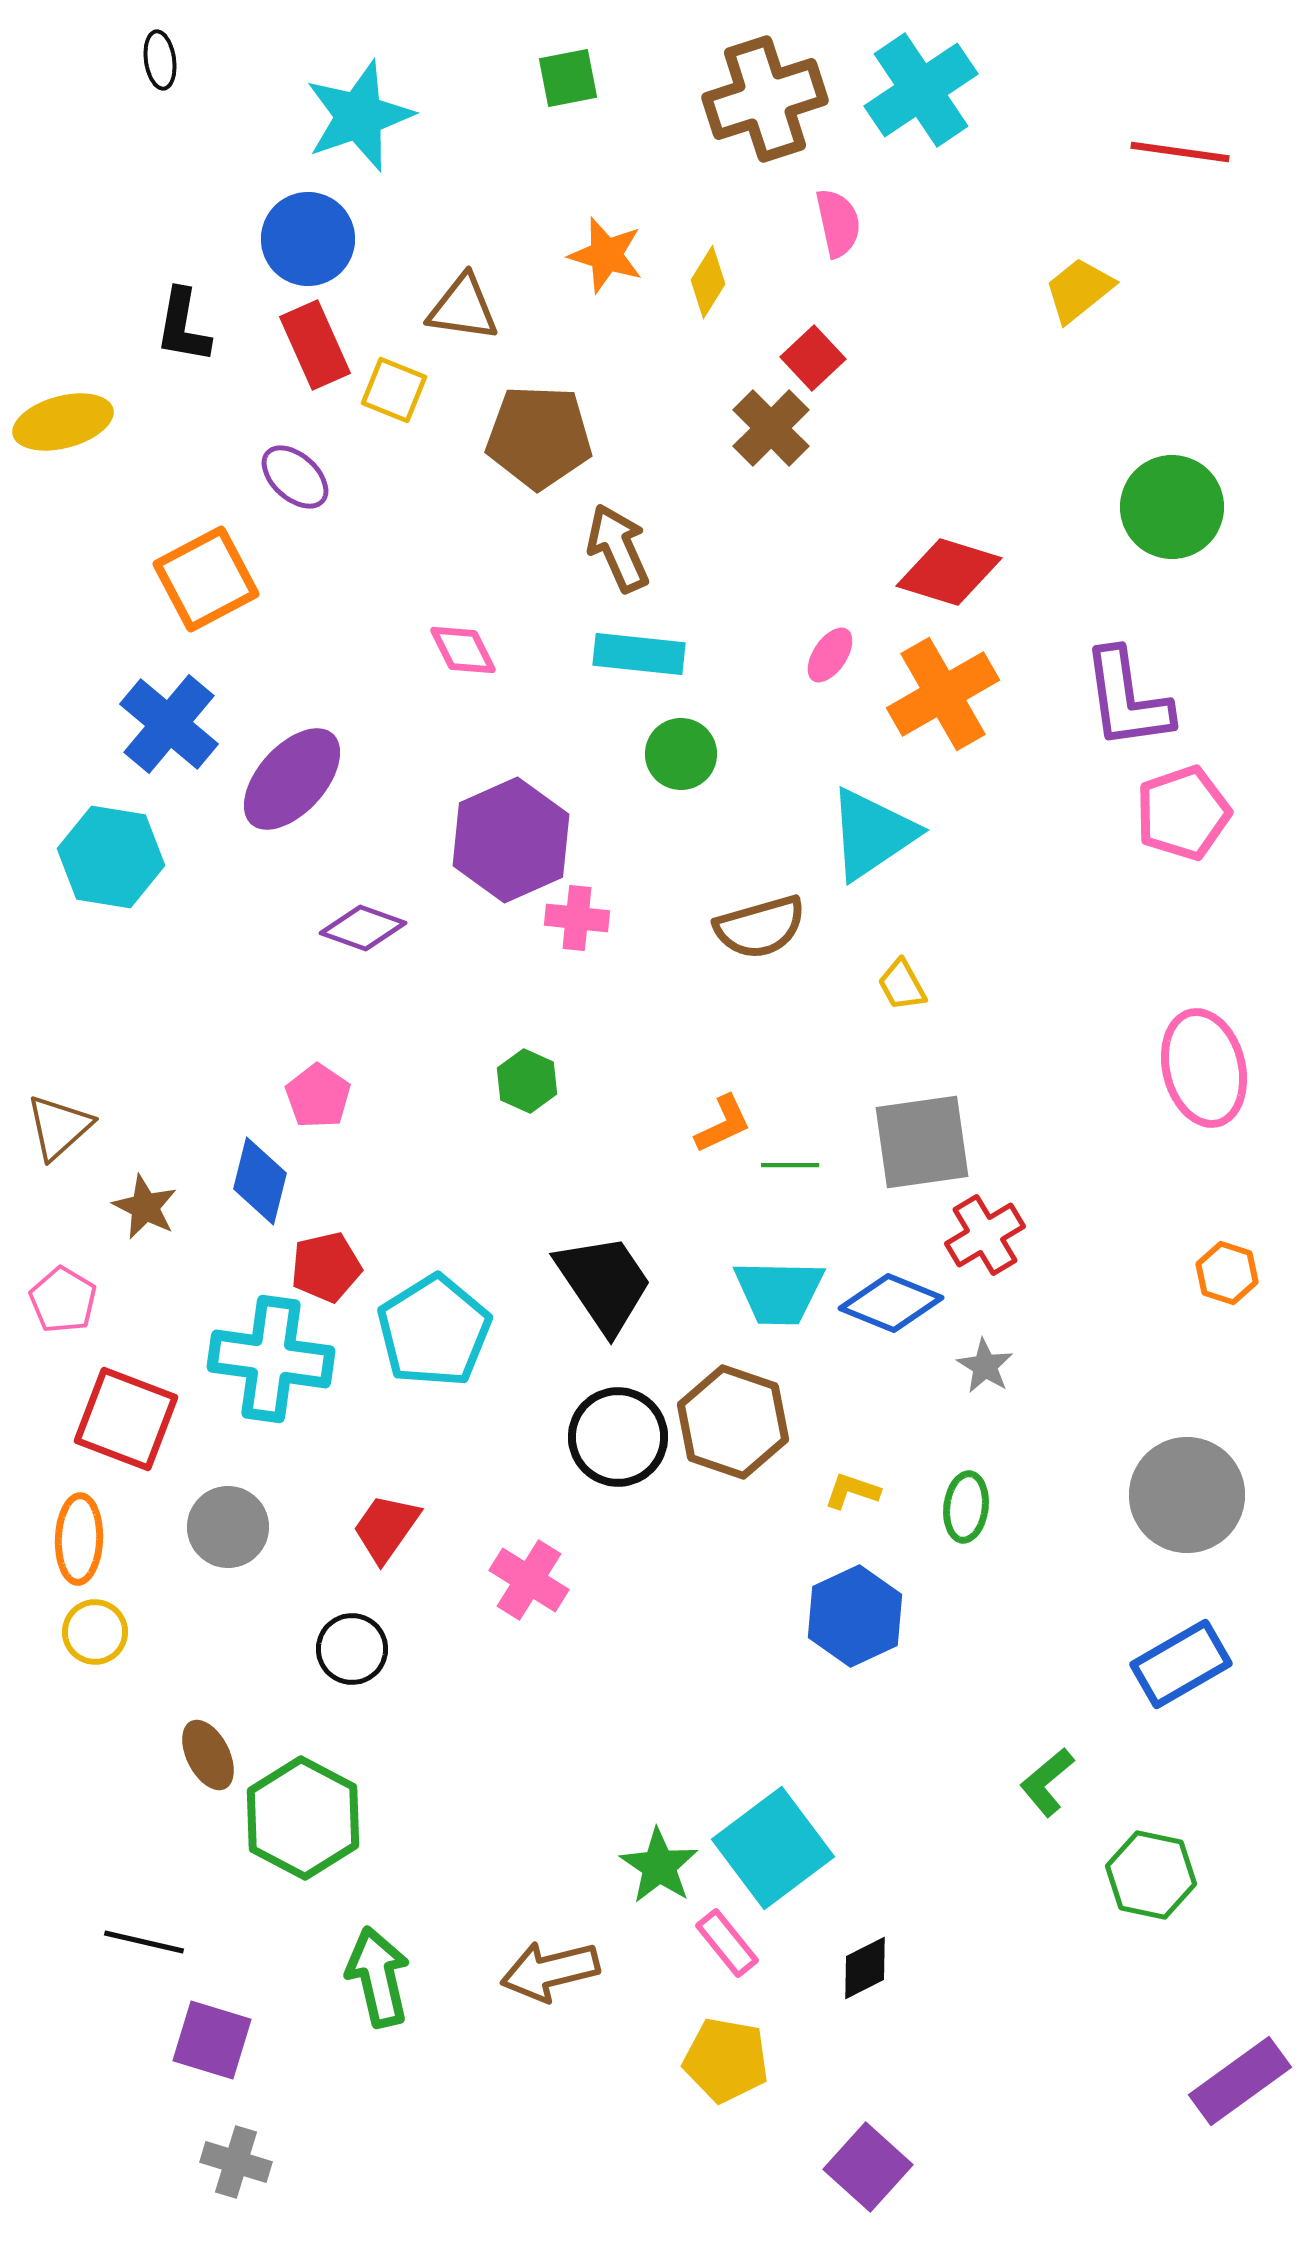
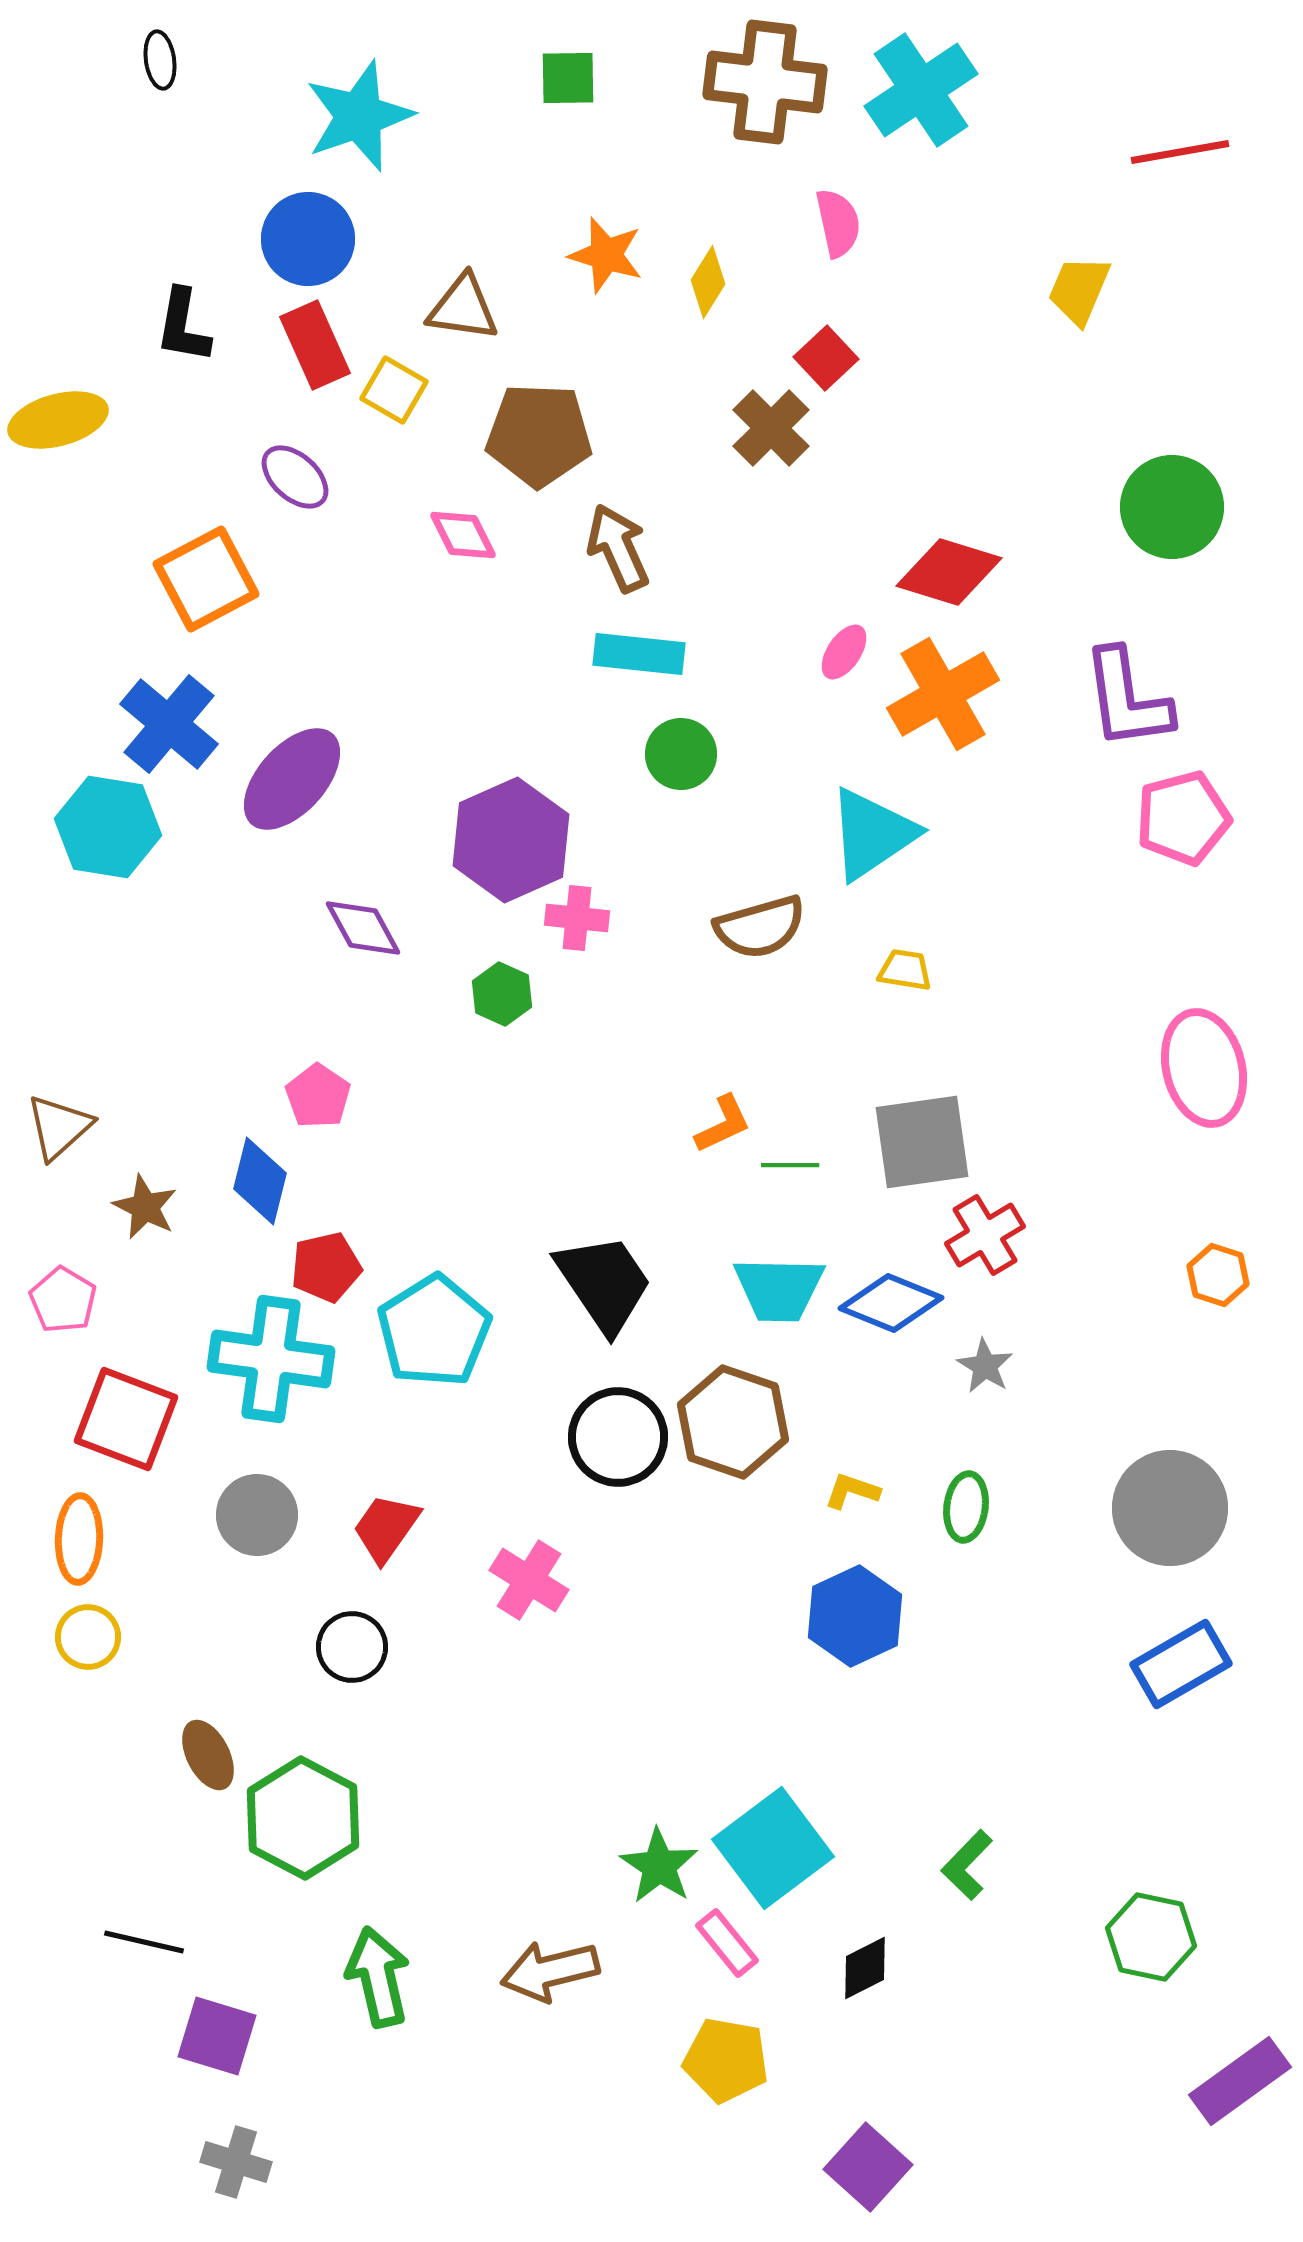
green square at (568, 78): rotated 10 degrees clockwise
brown cross at (765, 99): moved 17 px up; rotated 25 degrees clockwise
red line at (1180, 152): rotated 18 degrees counterclockwise
yellow trapezoid at (1079, 290): rotated 28 degrees counterclockwise
red square at (813, 358): moved 13 px right
yellow square at (394, 390): rotated 8 degrees clockwise
yellow ellipse at (63, 422): moved 5 px left, 2 px up
brown pentagon at (539, 437): moved 2 px up
pink diamond at (463, 650): moved 115 px up
pink ellipse at (830, 655): moved 14 px right, 3 px up
pink pentagon at (1183, 813): moved 5 px down; rotated 4 degrees clockwise
cyan hexagon at (111, 857): moved 3 px left, 30 px up
purple diamond at (363, 928): rotated 42 degrees clockwise
yellow trapezoid at (902, 985): moved 3 px right, 15 px up; rotated 128 degrees clockwise
green hexagon at (527, 1081): moved 25 px left, 87 px up
orange hexagon at (1227, 1273): moved 9 px left, 2 px down
cyan trapezoid at (779, 1292): moved 3 px up
gray circle at (1187, 1495): moved 17 px left, 13 px down
gray circle at (228, 1527): moved 29 px right, 12 px up
yellow circle at (95, 1632): moved 7 px left, 5 px down
black circle at (352, 1649): moved 2 px up
green L-shape at (1047, 1782): moved 80 px left, 83 px down; rotated 6 degrees counterclockwise
green hexagon at (1151, 1875): moved 62 px down
purple square at (212, 2040): moved 5 px right, 4 px up
